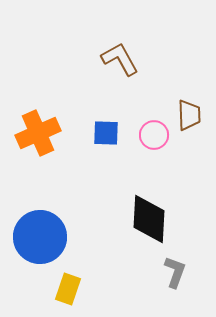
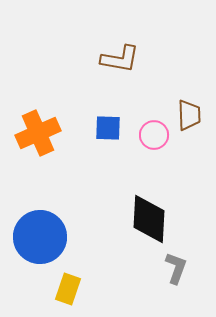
brown L-shape: rotated 129 degrees clockwise
blue square: moved 2 px right, 5 px up
gray L-shape: moved 1 px right, 4 px up
